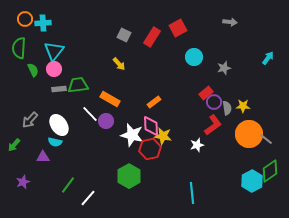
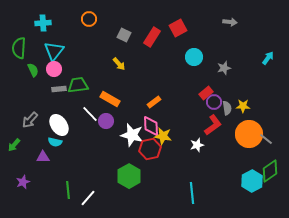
orange circle at (25, 19): moved 64 px right
green line at (68, 185): moved 5 px down; rotated 42 degrees counterclockwise
